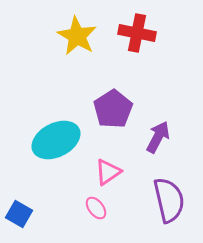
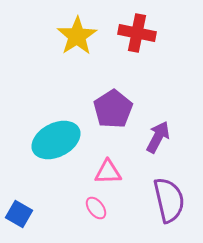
yellow star: rotated 9 degrees clockwise
pink triangle: rotated 32 degrees clockwise
